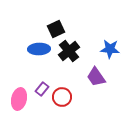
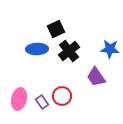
blue ellipse: moved 2 px left
purple rectangle: moved 13 px down; rotated 72 degrees counterclockwise
red circle: moved 1 px up
